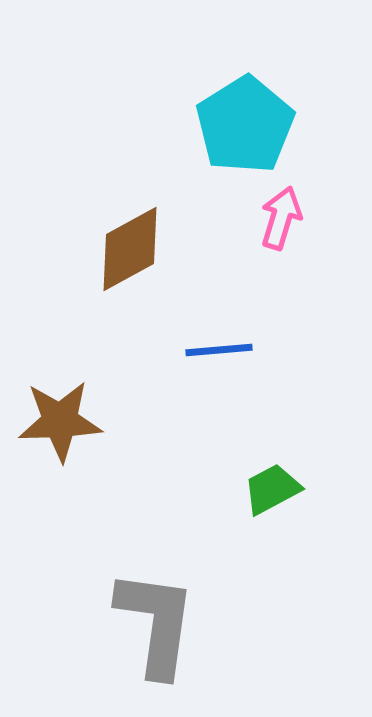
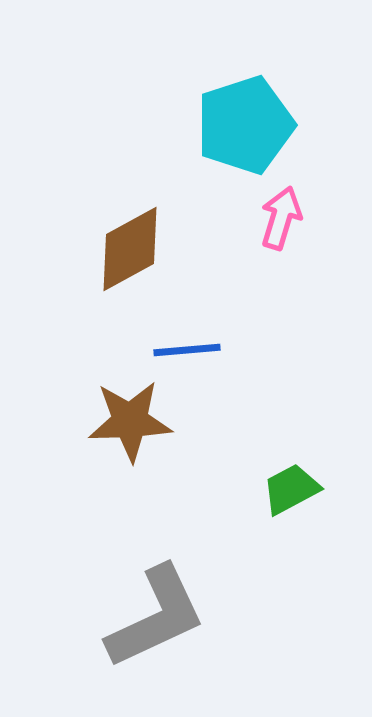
cyan pentagon: rotated 14 degrees clockwise
blue line: moved 32 px left
brown star: moved 70 px right
green trapezoid: moved 19 px right
gray L-shape: moved 6 px up; rotated 57 degrees clockwise
